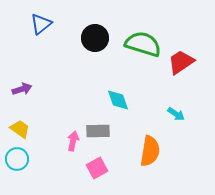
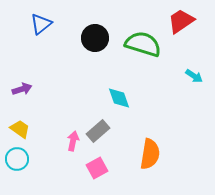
red trapezoid: moved 41 px up
cyan diamond: moved 1 px right, 2 px up
cyan arrow: moved 18 px right, 38 px up
gray rectangle: rotated 40 degrees counterclockwise
orange semicircle: moved 3 px down
